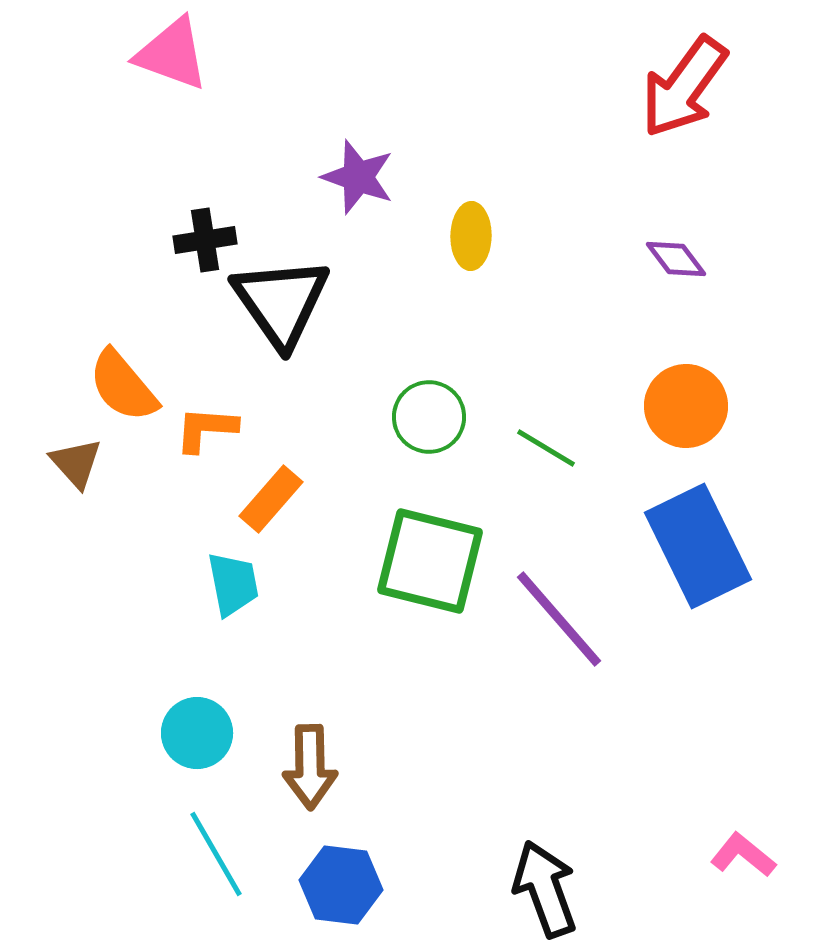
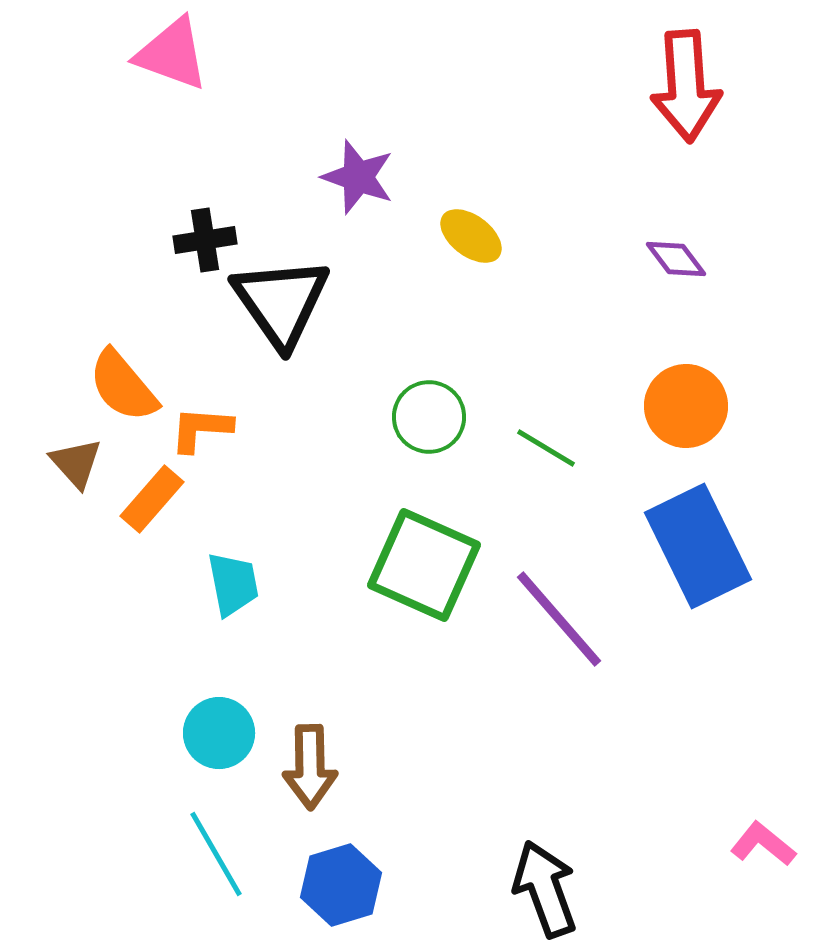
red arrow: moved 2 px right, 1 px up; rotated 40 degrees counterclockwise
yellow ellipse: rotated 54 degrees counterclockwise
orange L-shape: moved 5 px left
orange rectangle: moved 119 px left
green square: moved 6 px left, 4 px down; rotated 10 degrees clockwise
cyan circle: moved 22 px right
pink L-shape: moved 20 px right, 11 px up
blue hexagon: rotated 24 degrees counterclockwise
